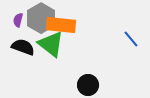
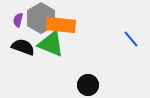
green triangle: rotated 16 degrees counterclockwise
